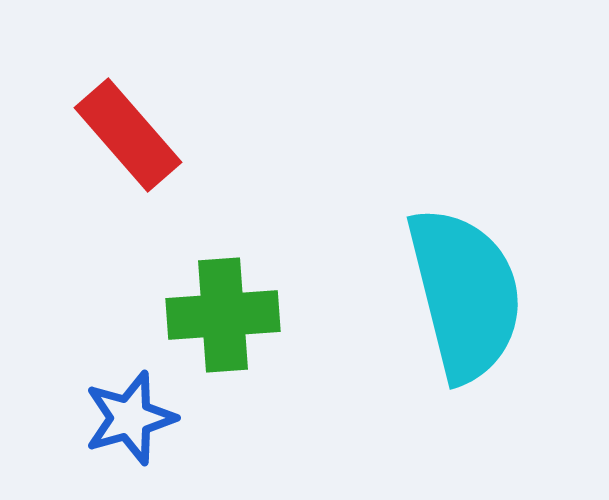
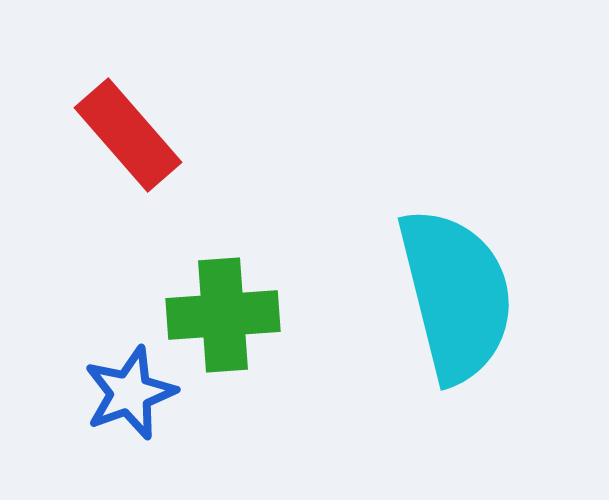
cyan semicircle: moved 9 px left, 1 px down
blue star: moved 25 px up; rotated 4 degrees counterclockwise
